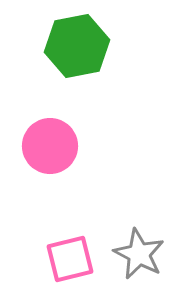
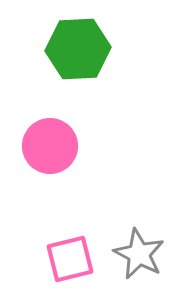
green hexagon: moved 1 px right, 3 px down; rotated 8 degrees clockwise
